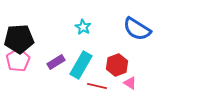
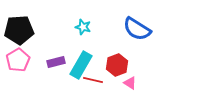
cyan star: rotated 14 degrees counterclockwise
black pentagon: moved 9 px up
purple rectangle: rotated 18 degrees clockwise
red line: moved 4 px left, 6 px up
